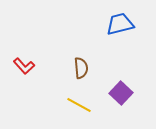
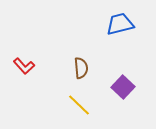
purple square: moved 2 px right, 6 px up
yellow line: rotated 15 degrees clockwise
